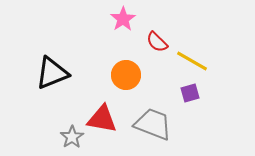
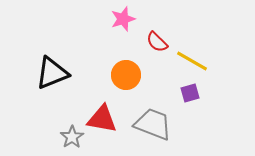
pink star: rotated 15 degrees clockwise
